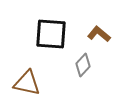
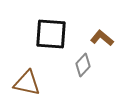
brown L-shape: moved 3 px right, 4 px down
